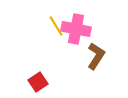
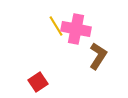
brown L-shape: moved 2 px right
